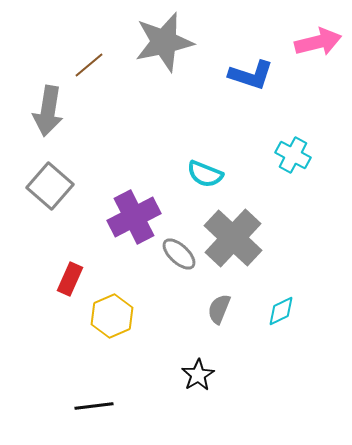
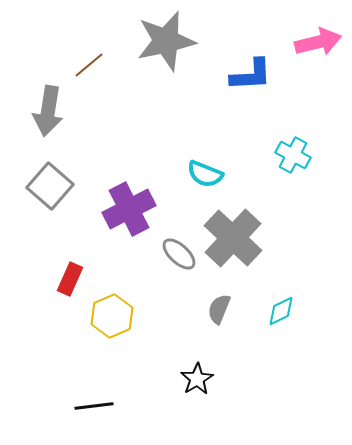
gray star: moved 2 px right, 1 px up
blue L-shape: rotated 21 degrees counterclockwise
purple cross: moved 5 px left, 8 px up
black star: moved 1 px left, 4 px down
